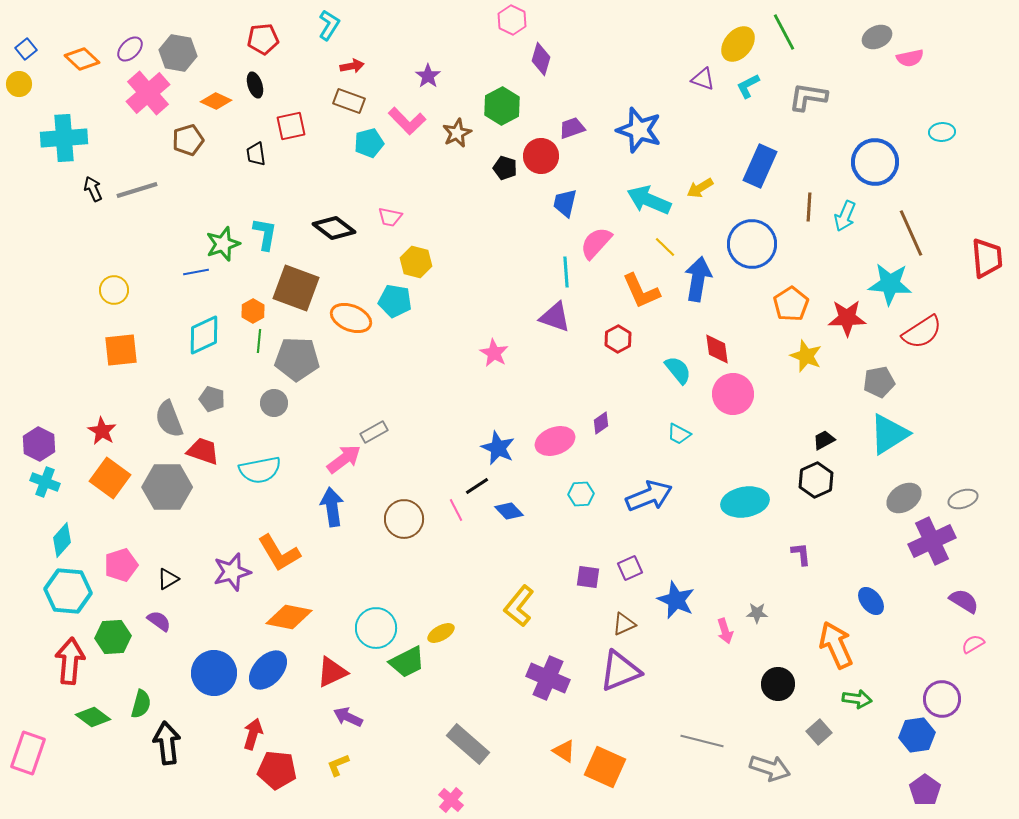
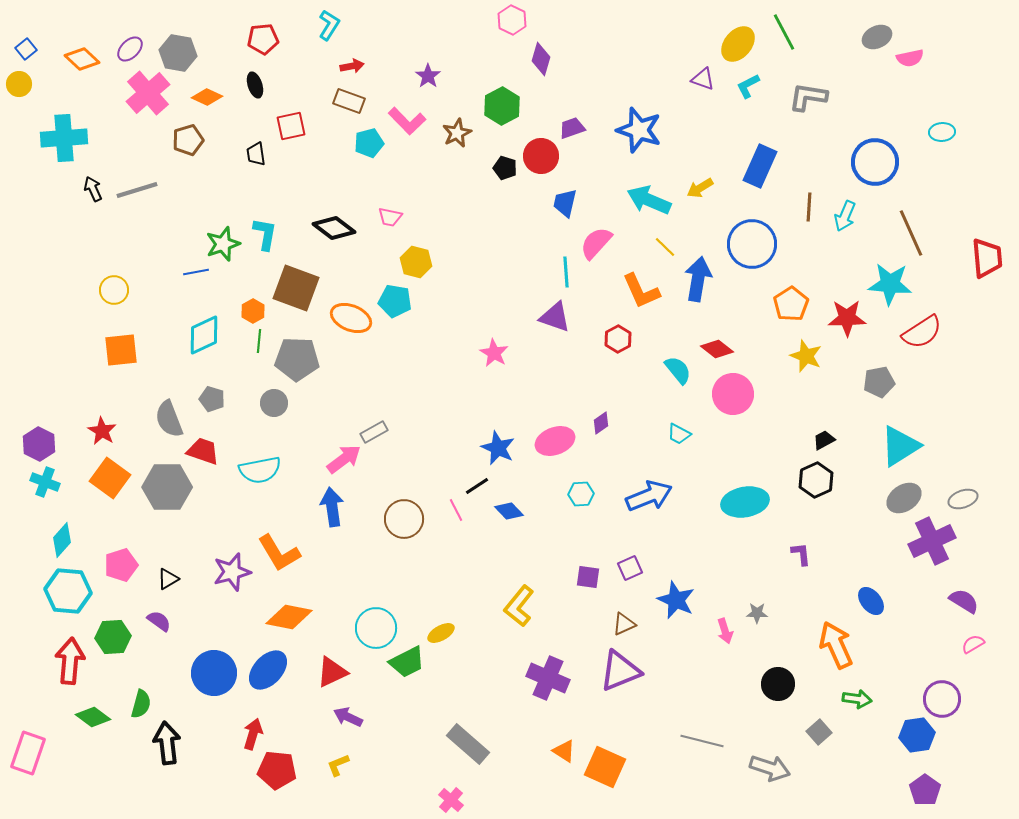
orange diamond at (216, 101): moved 9 px left, 4 px up
red diamond at (717, 349): rotated 44 degrees counterclockwise
cyan triangle at (889, 434): moved 11 px right, 12 px down
